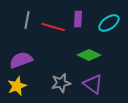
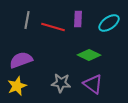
gray star: rotated 18 degrees clockwise
